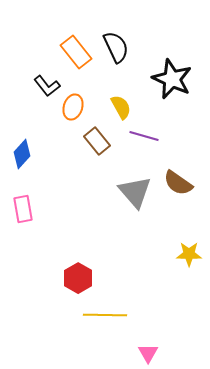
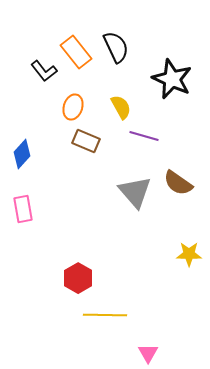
black L-shape: moved 3 px left, 15 px up
brown rectangle: moved 11 px left; rotated 28 degrees counterclockwise
